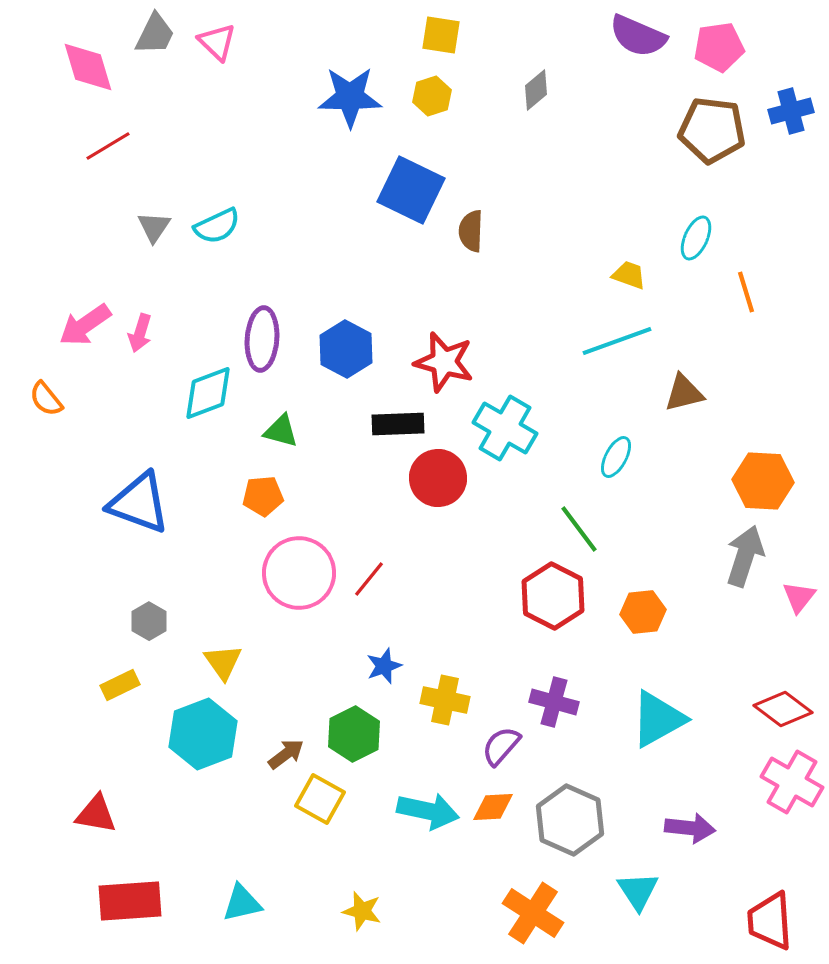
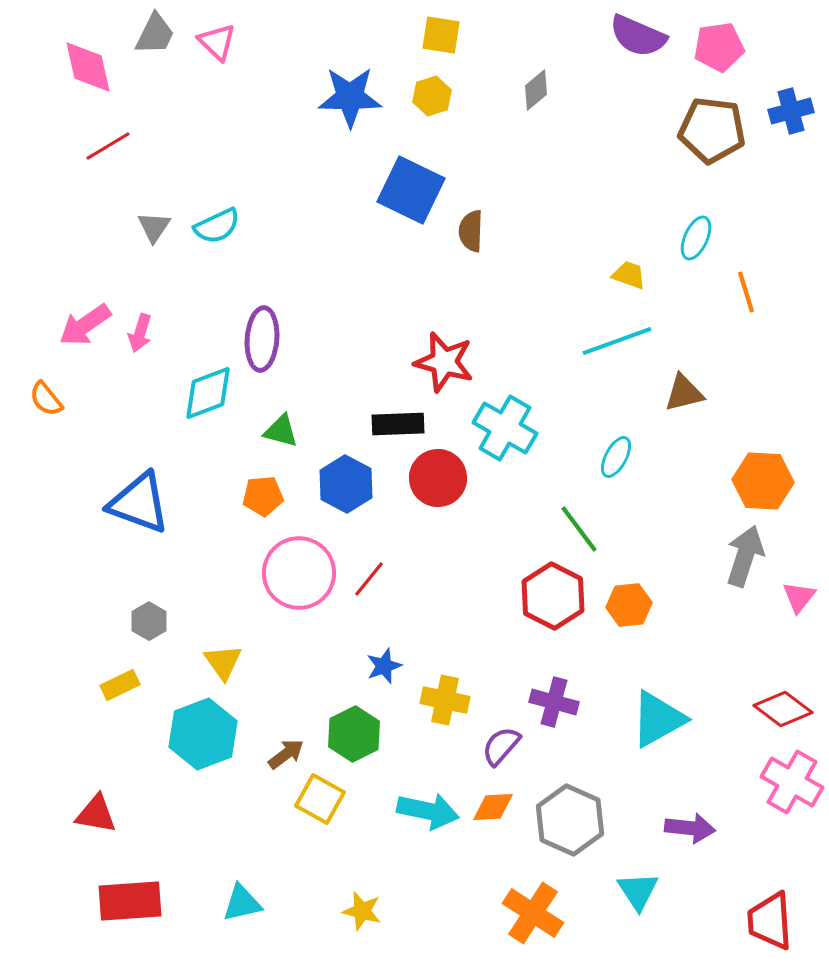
pink diamond at (88, 67): rotated 4 degrees clockwise
blue hexagon at (346, 349): moved 135 px down
orange hexagon at (643, 612): moved 14 px left, 7 px up
